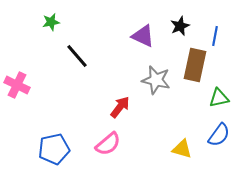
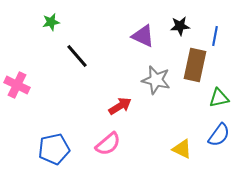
black star: rotated 18 degrees clockwise
red arrow: moved 1 px up; rotated 20 degrees clockwise
yellow triangle: rotated 10 degrees clockwise
